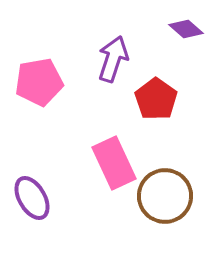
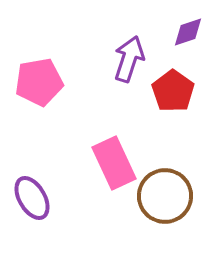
purple diamond: moved 2 px right, 3 px down; rotated 60 degrees counterclockwise
purple arrow: moved 16 px right
red pentagon: moved 17 px right, 8 px up
